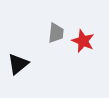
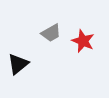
gray trapezoid: moved 5 px left; rotated 55 degrees clockwise
